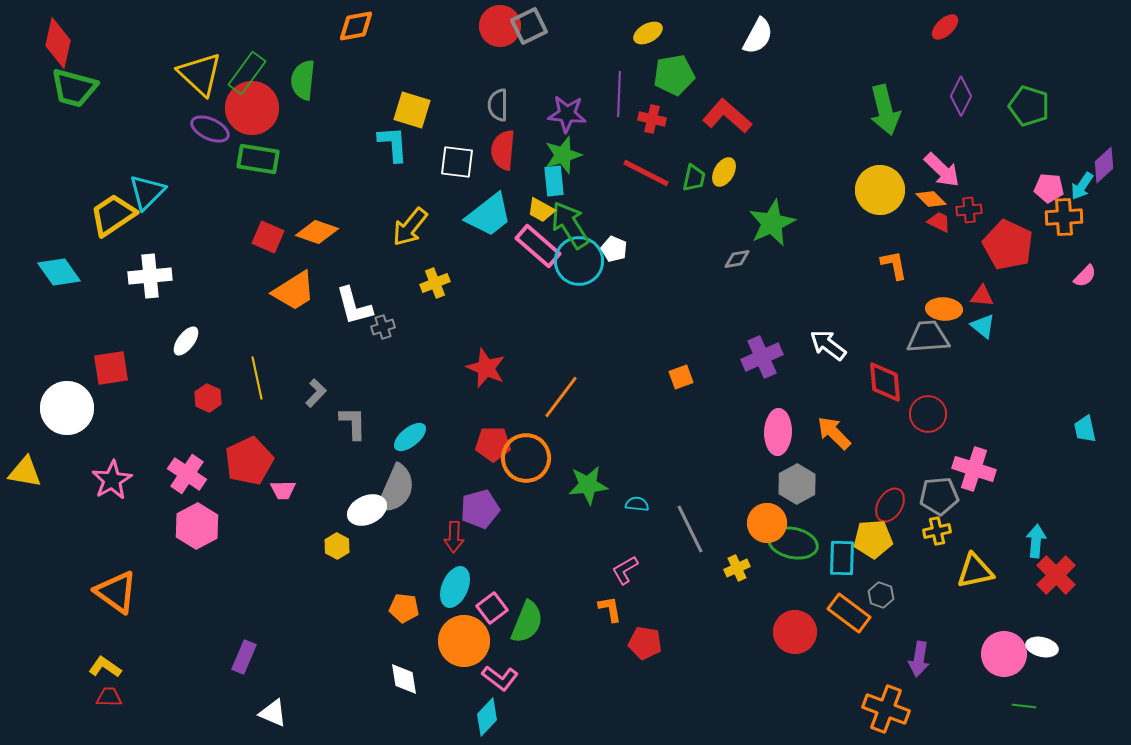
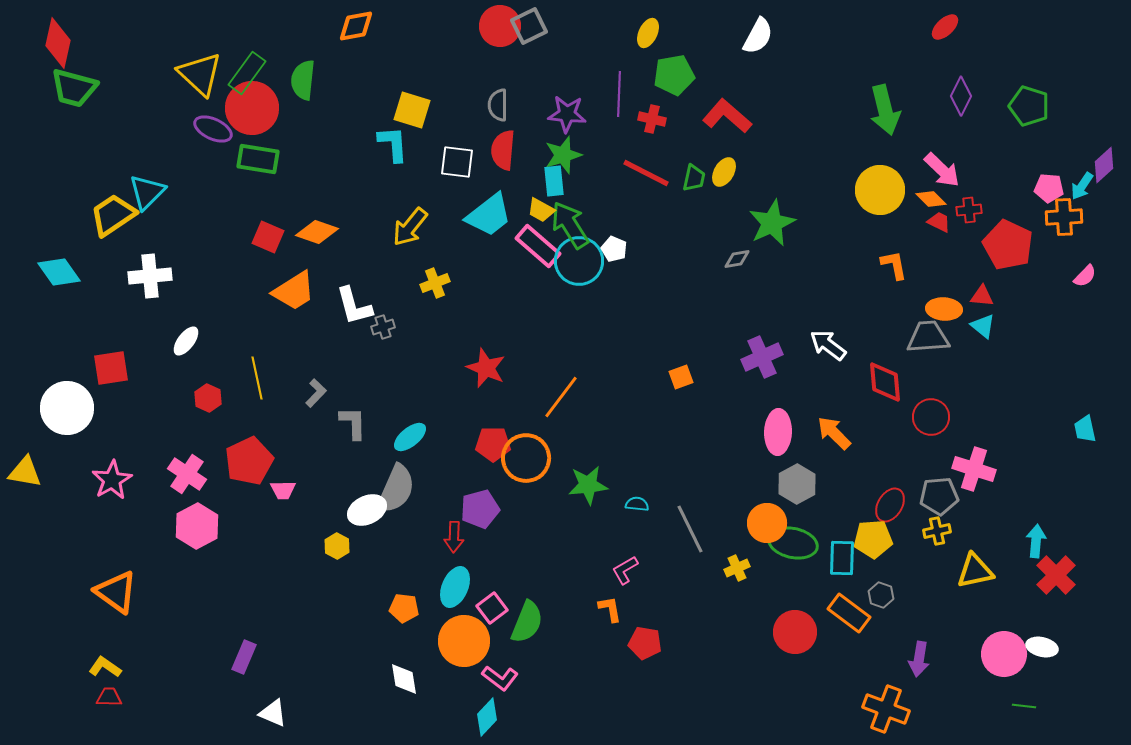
yellow ellipse at (648, 33): rotated 36 degrees counterclockwise
purple ellipse at (210, 129): moved 3 px right
red circle at (928, 414): moved 3 px right, 3 px down
